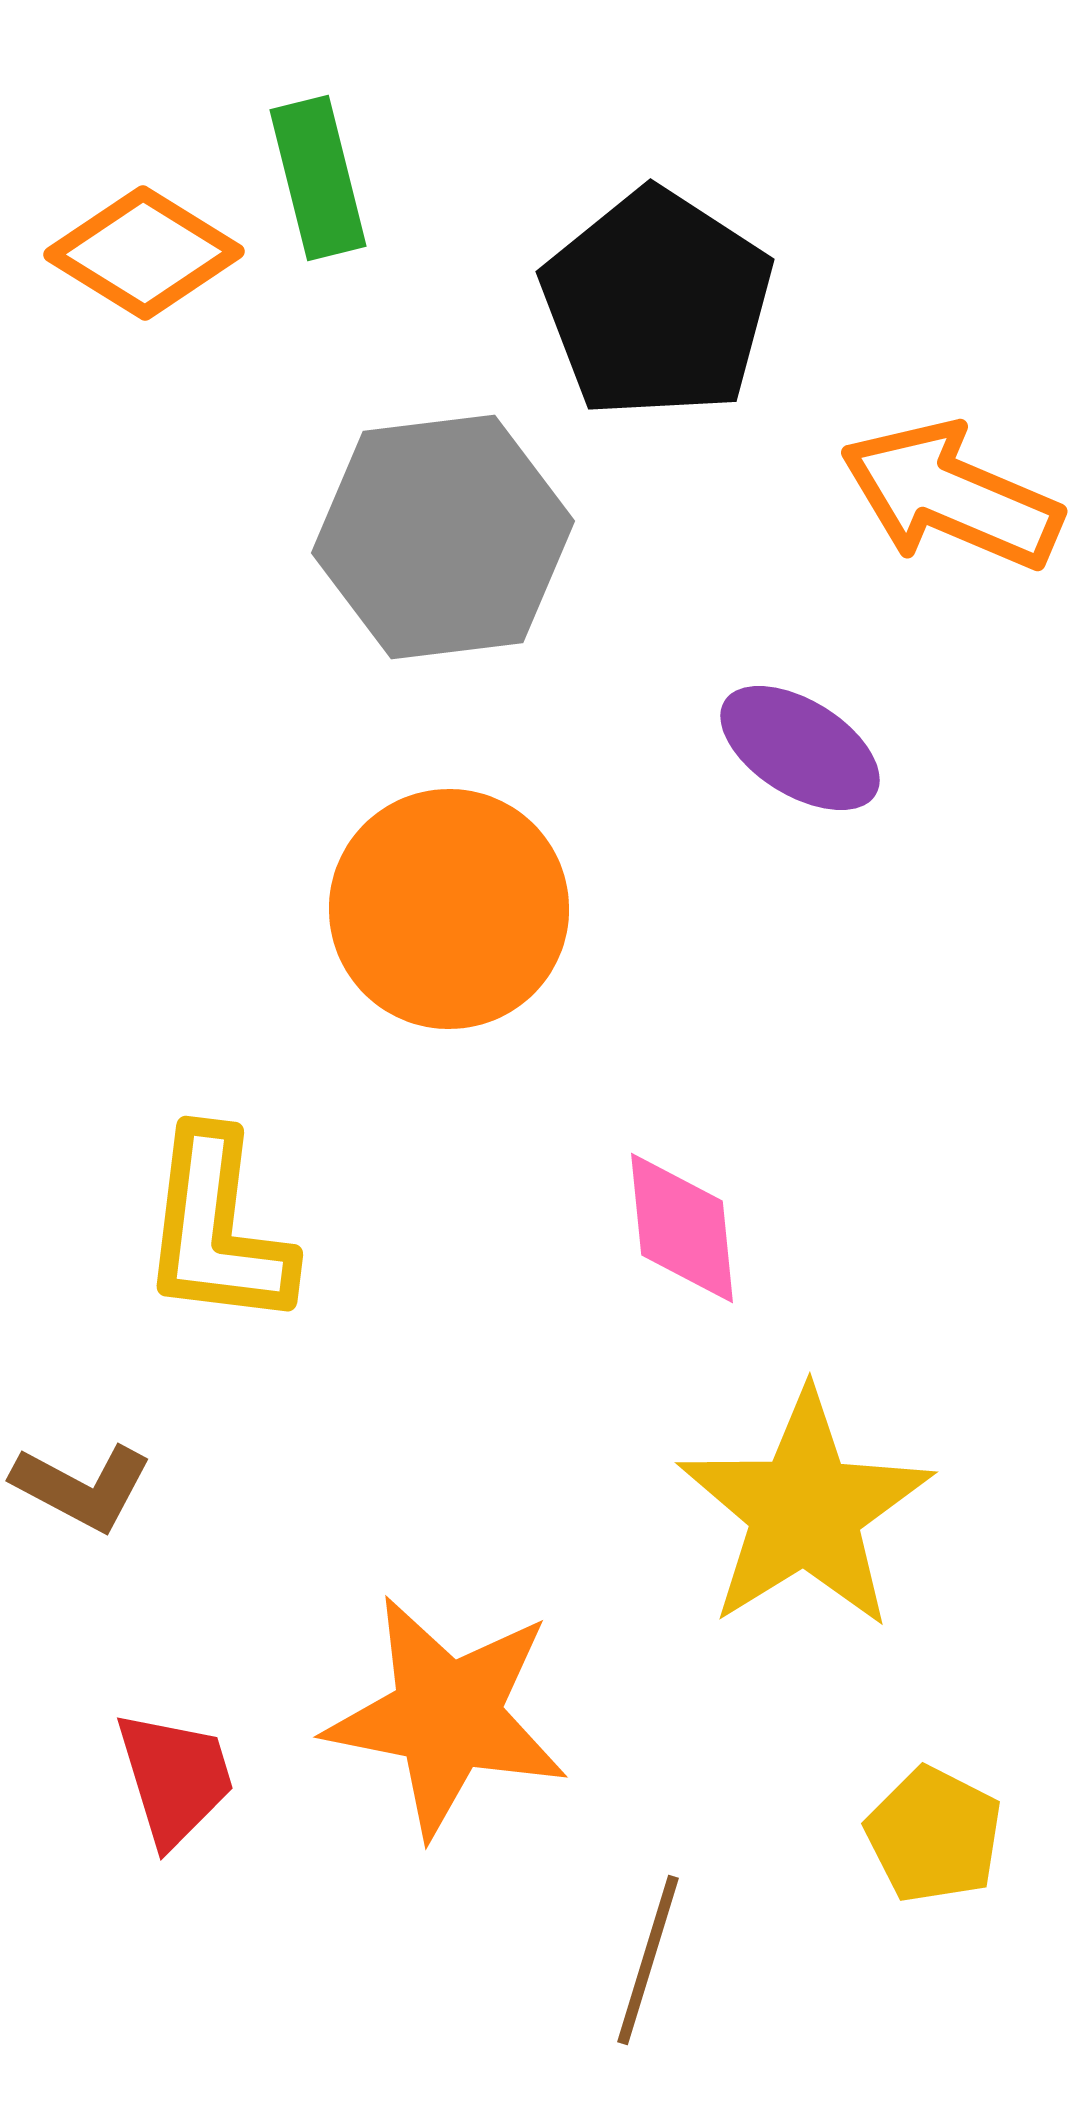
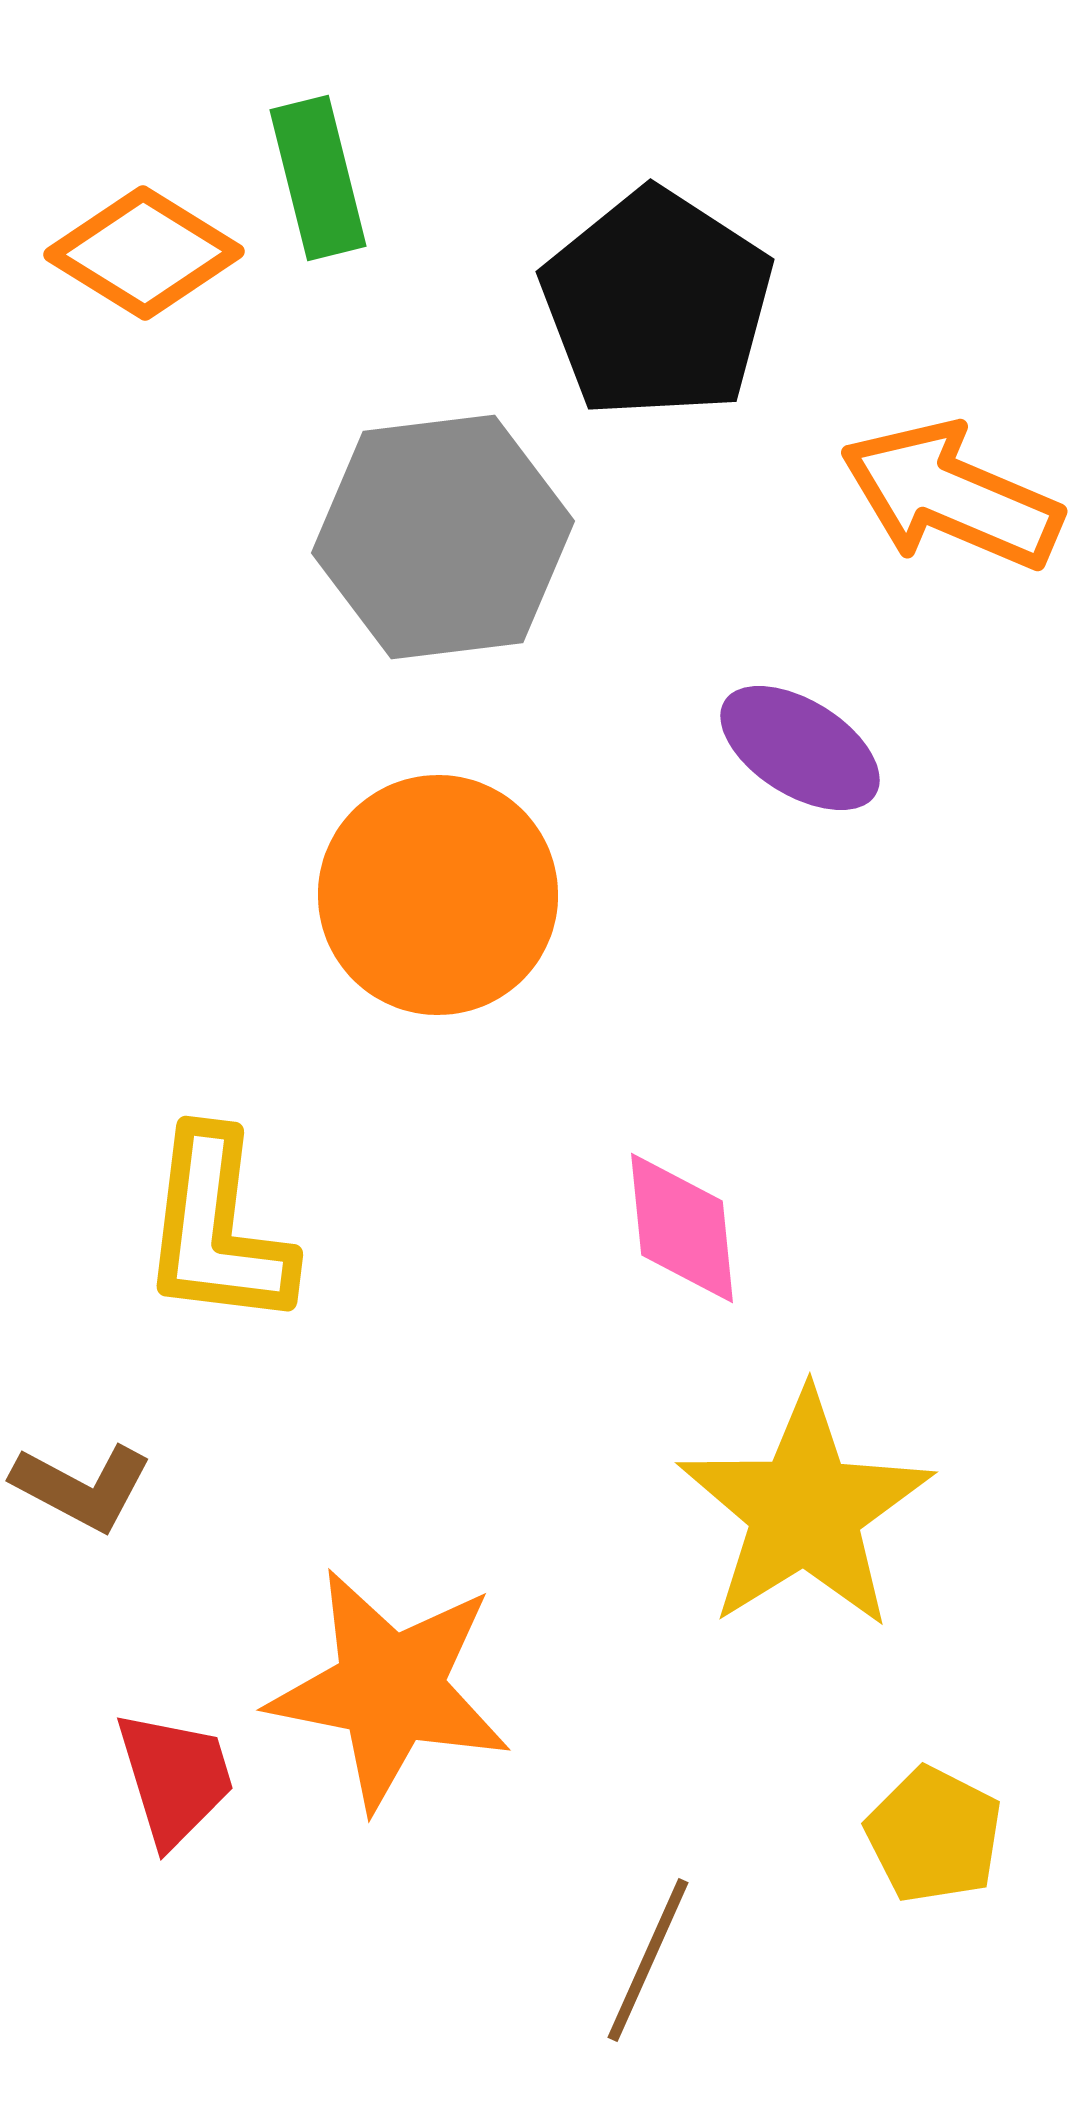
orange circle: moved 11 px left, 14 px up
orange star: moved 57 px left, 27 px up
brown line: rotated 7 degrees clockwise
